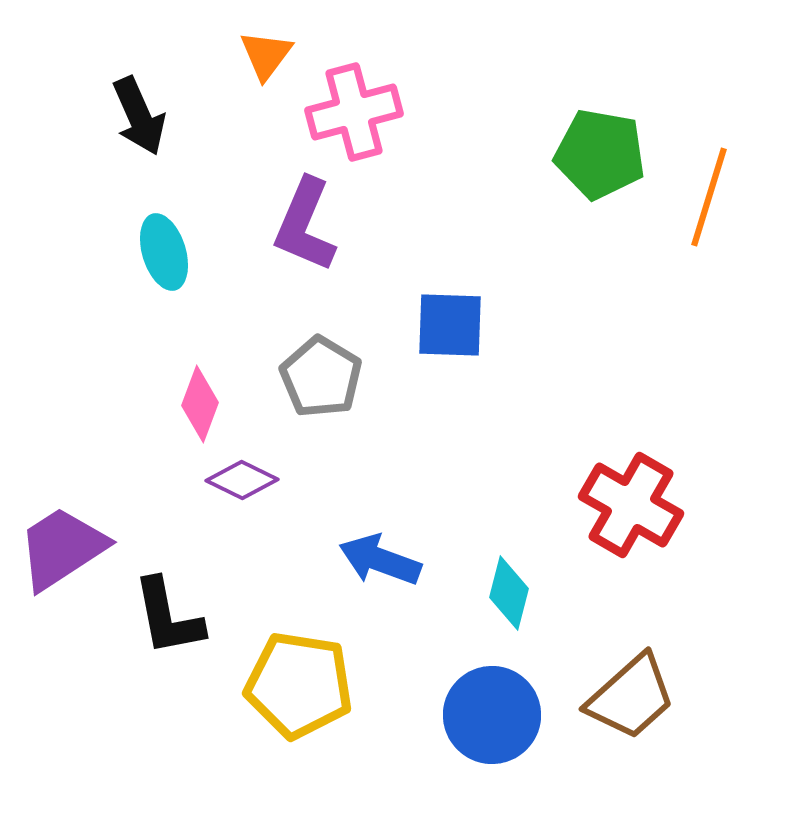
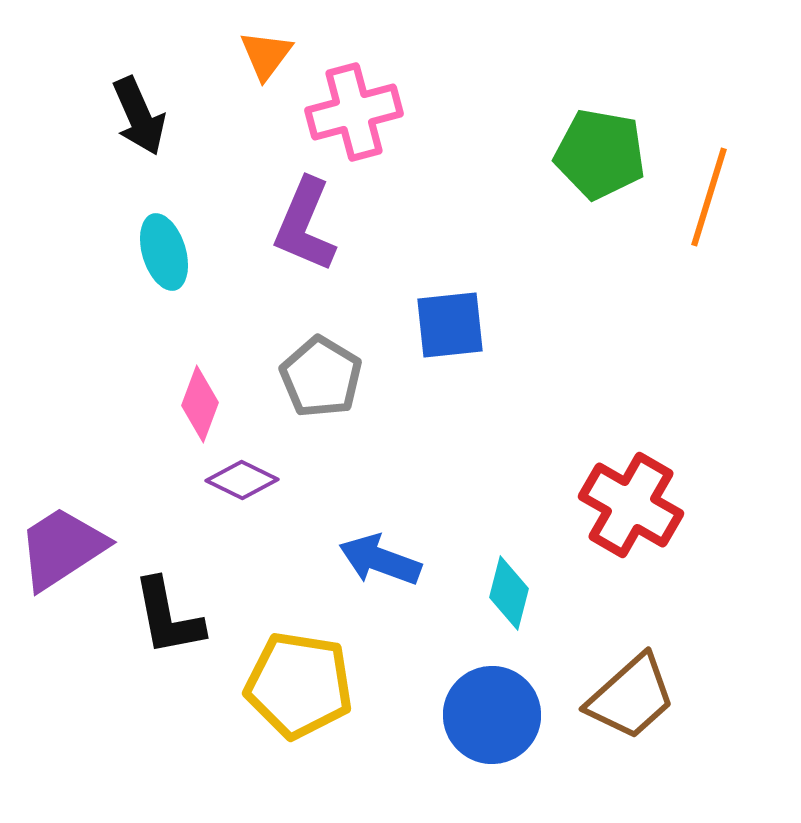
blue square: rotated 8 degrees counterclockwise
